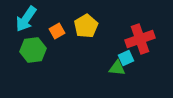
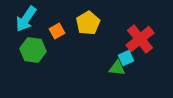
yellow pentagon: moved 2 px right, 3 px up
red cross: rotated 20 degrees counterclockwise
green hexagon: rotated 15 degrees clockwise
